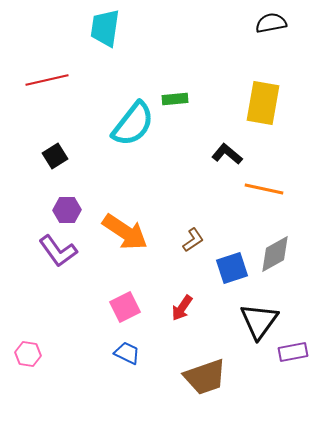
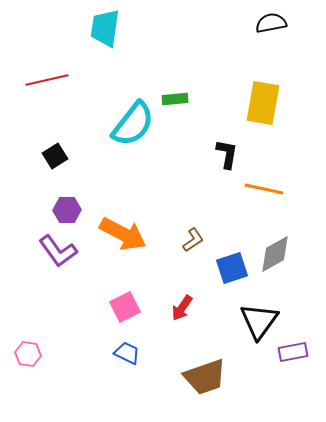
black L-shape: rotated 60 degrees clockwise
orange arrow: moved 2 px left, 2 px down; rotated 6 degrees counterclockwise
